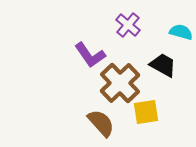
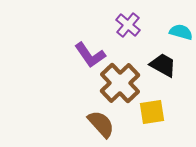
yellow square: moved 6 px right
brown semicircle: moved 1 px down
